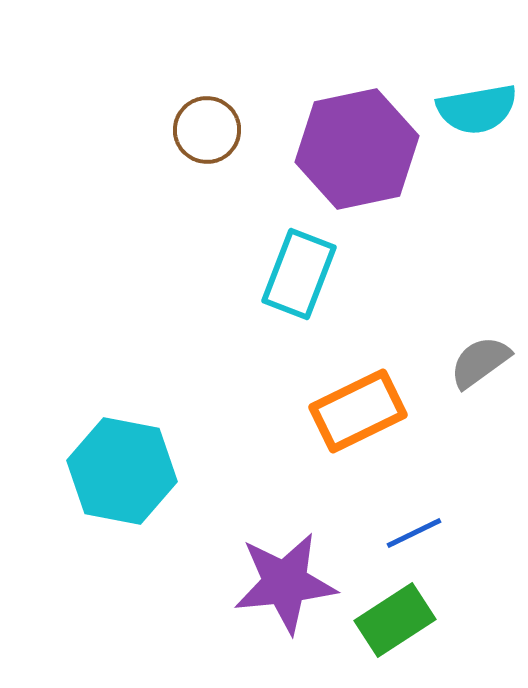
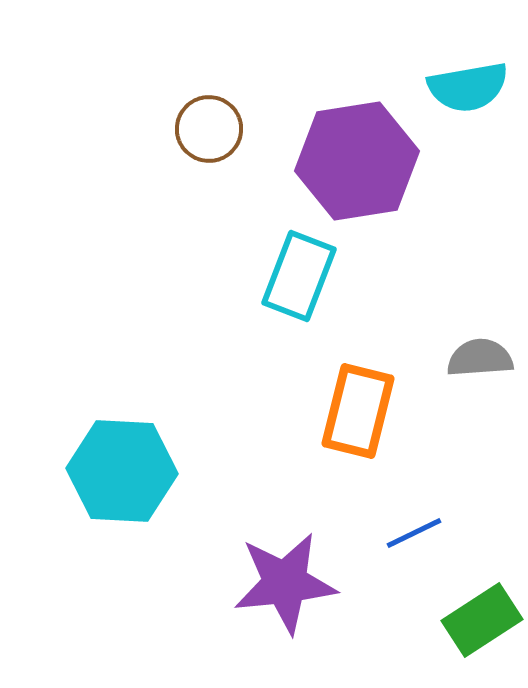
cyan semicircle: moved 9 px left, 22 px up
brown circle: moved 2 px right, 1 px up
purple hexagon: moved 12 px down; rotated 3 degrees clockwise
cyan rectangle: moved 2 px down
gray semicircle: moved 4 px up; rotated 32 degrees clockwise
orange rectangle: rotated 50 degrees counterclockwise
cyan hexagon: rotated 8 degrees counterclockwise
green rectangle: moved 87 px right
